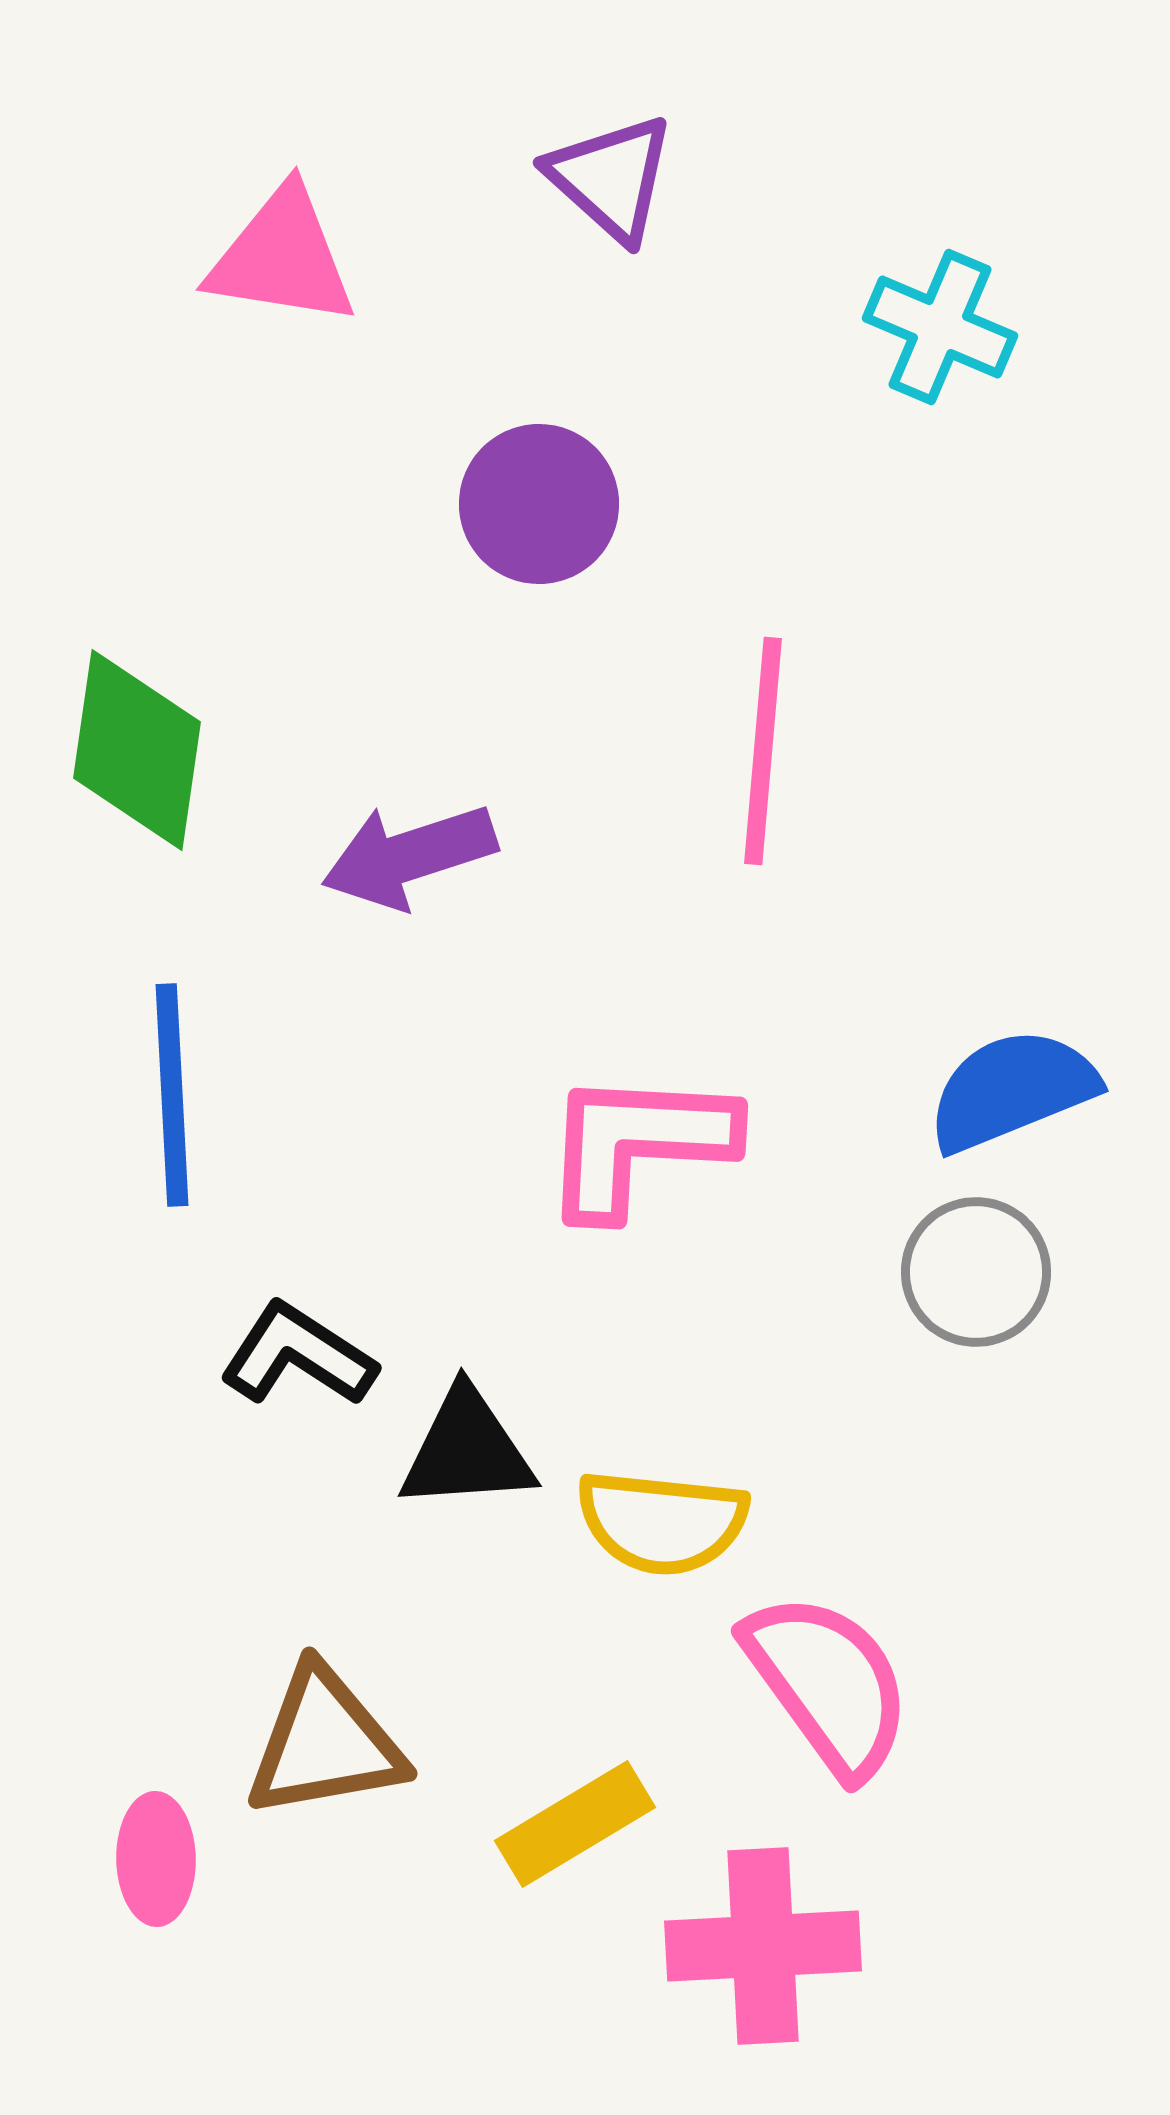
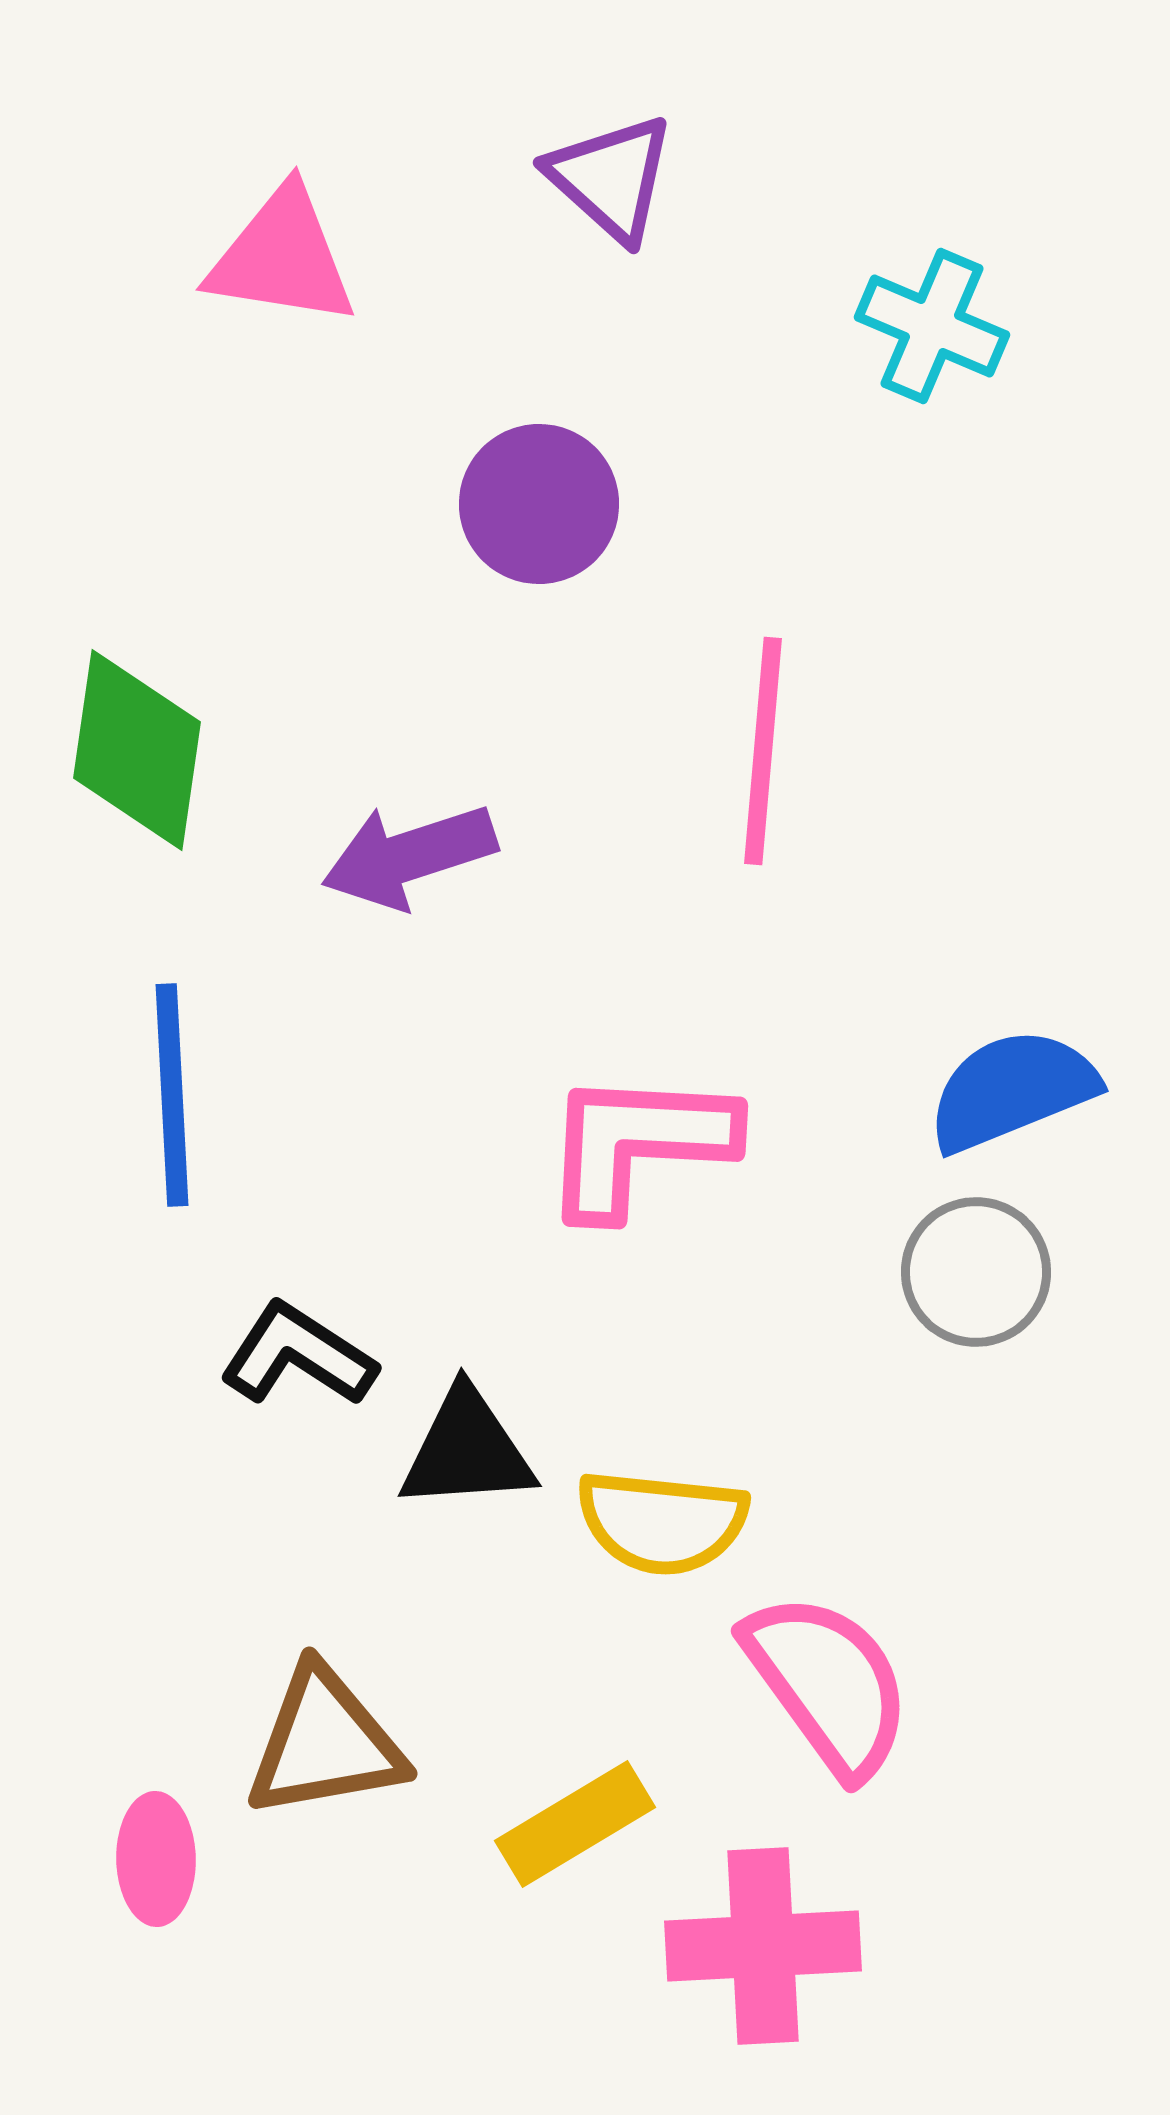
cyan cross: moved 8 px left, 1 px up
